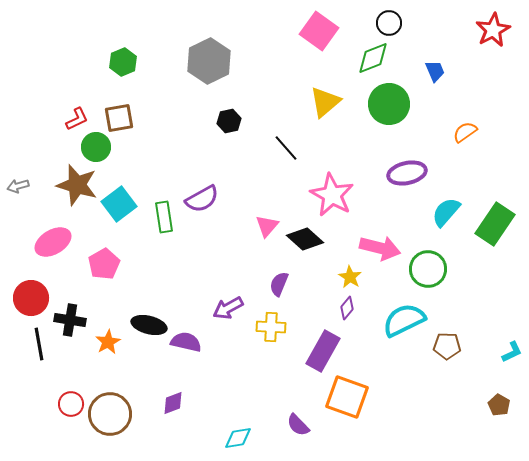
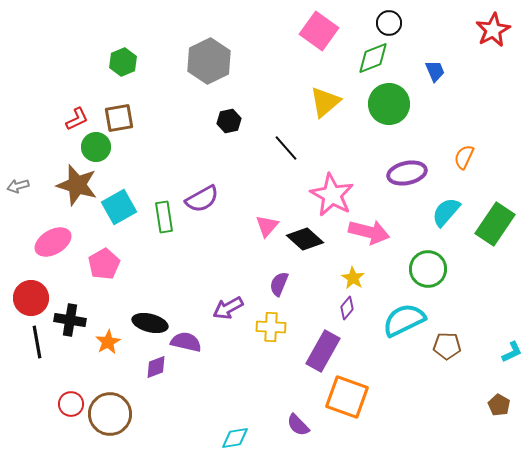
orange semicircle at (465, 132): moved 1 px left, 25 px down; rotated 30 degrees counterclockwise
cyan square at (119, 204): moved 3 px down; rotated 8 degrees clockwise
pink arrow at (380, 248): moved 11 px left, 16 px up
yellow star at (350, 277): moved 3 px right, 1 px down
black ellipse at (149, 325): moved 1 px right, 2 px up
black line at (39, 344): moved 2 px left, 2 px up
purple diamond at (173, 403): moved 17 px left, 36 px up
cyan diamond at (238, 438): moved 3 px left
